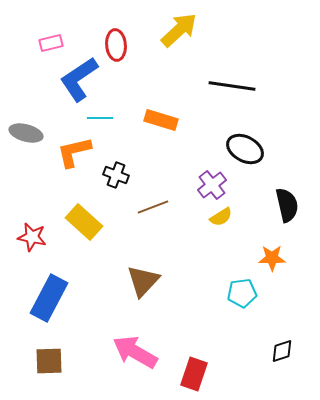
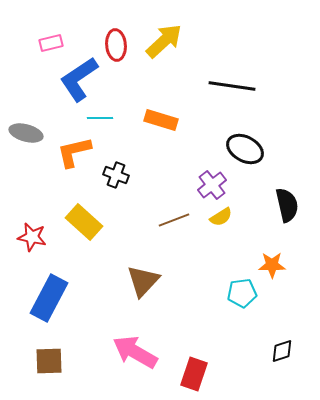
yellow arrow: moved 15 px left, 11 px down
brown line: moved 21 px right, 13 px down
orange star: moved 7 px down
